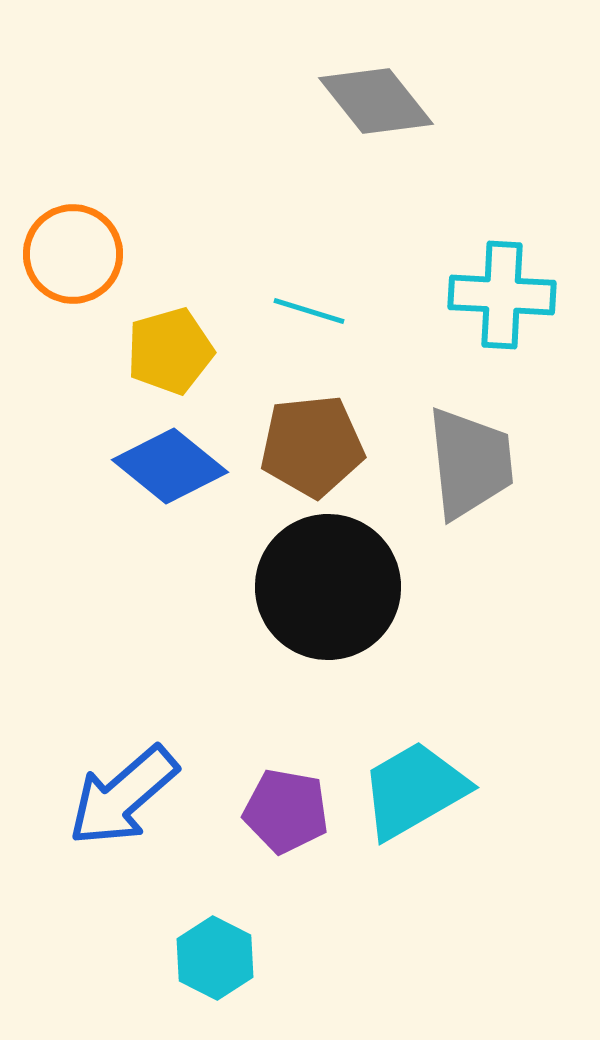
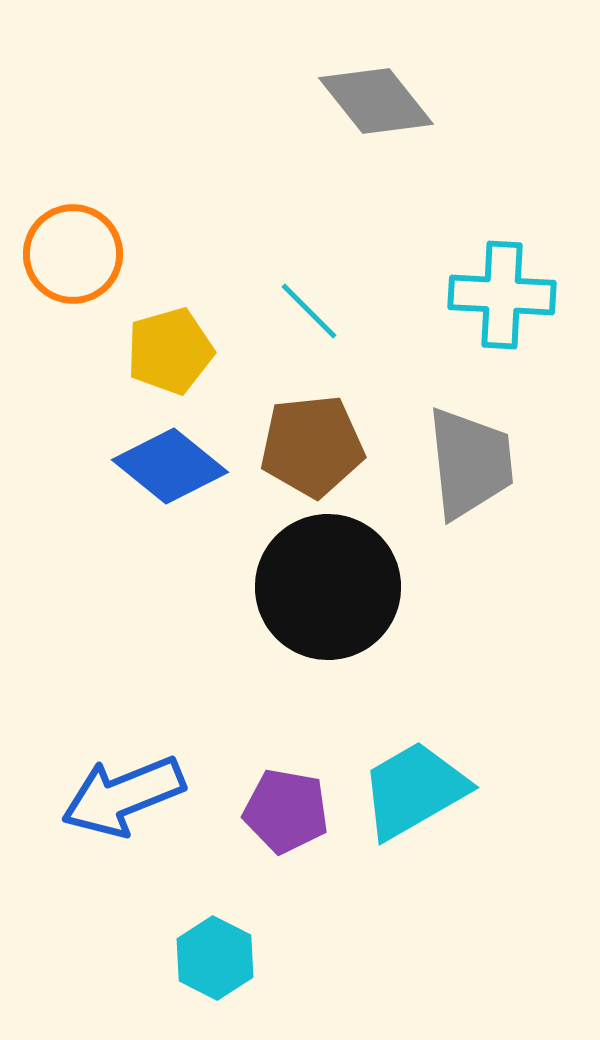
cyan line: rotated 28 degrees clockwise
blue arrow: rotated 19 degrees clockwise
